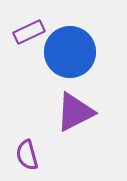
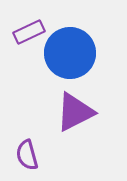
blue circle: moved 1 px down
